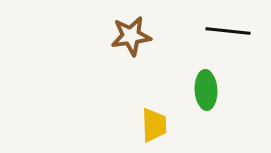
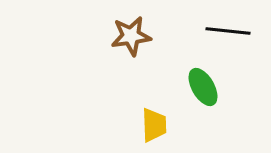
green ellipse: moved 3 px left, 3 px up; rotated 27 degrees counterclockwise
